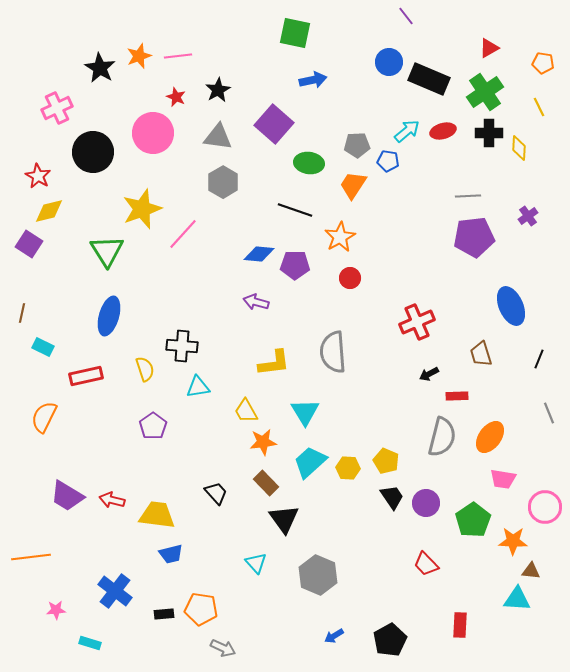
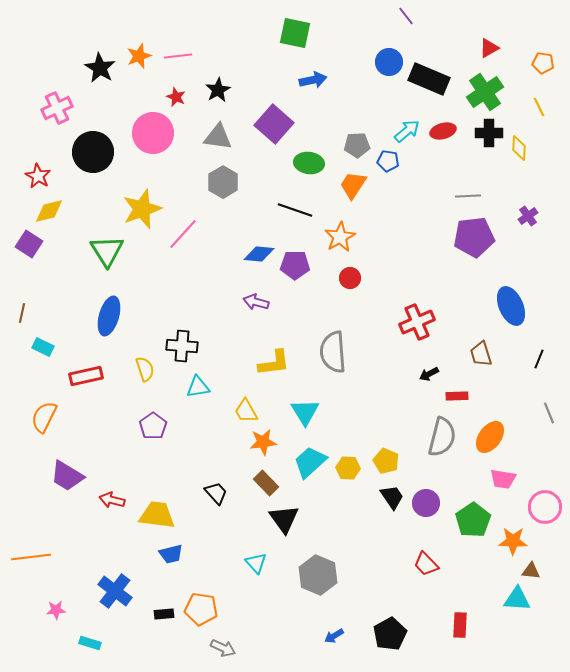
purple trapezoid at (67, 496): moved 20 px up
black pentagon at (390, 640): moved 6 px up
